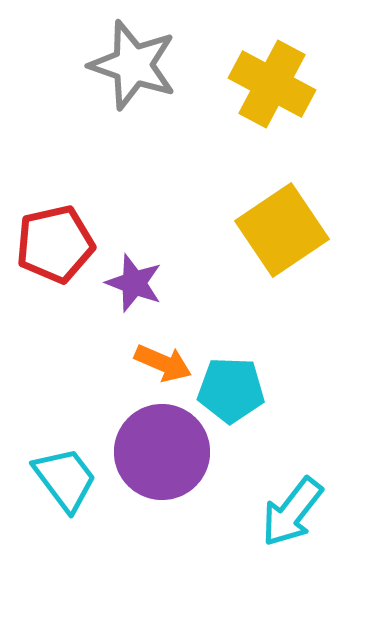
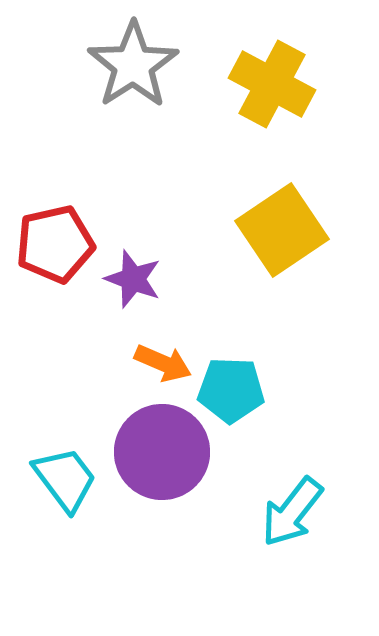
gray star: rotated 20 degrees clockwise
purple star: moved 1 px left, 4 px up
